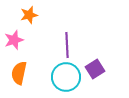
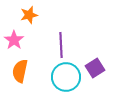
pink star: rotated 18 degrees counterclockwise
purple line: moved 6 px left
purple square: moved 1 px up
orange semicircle: moved 1 px right, 2 px up
